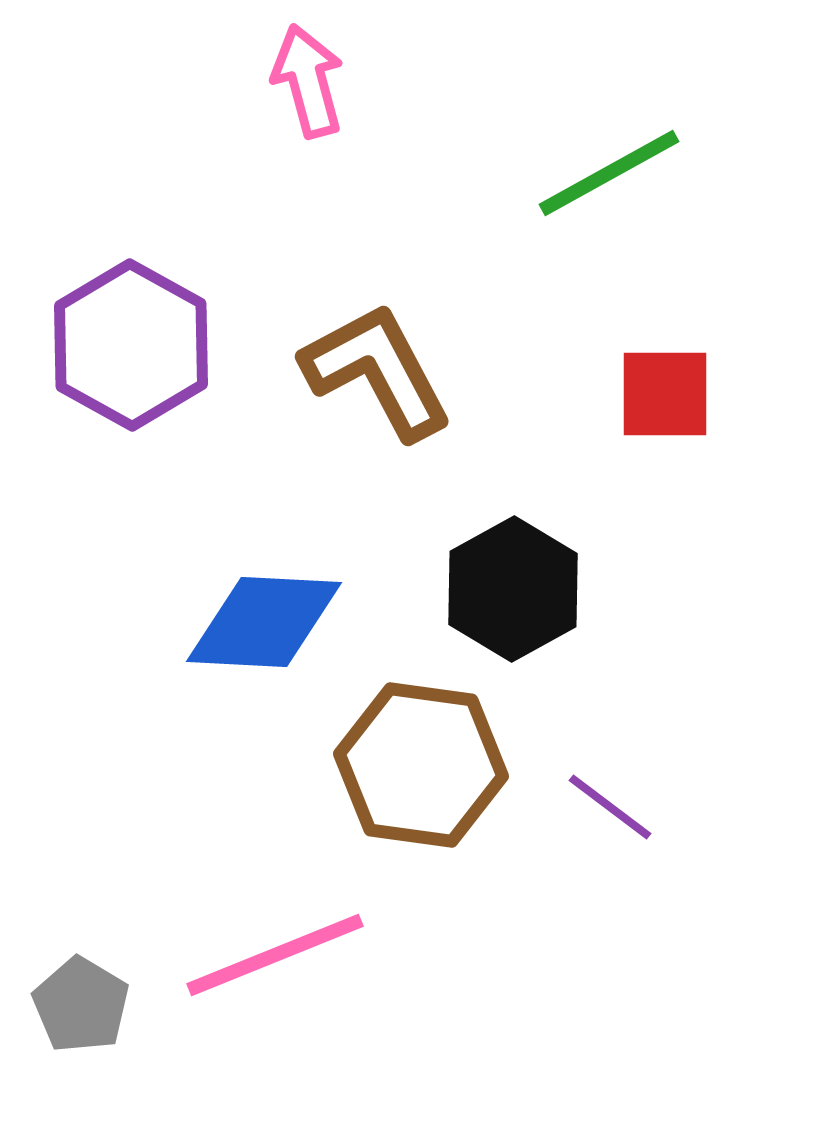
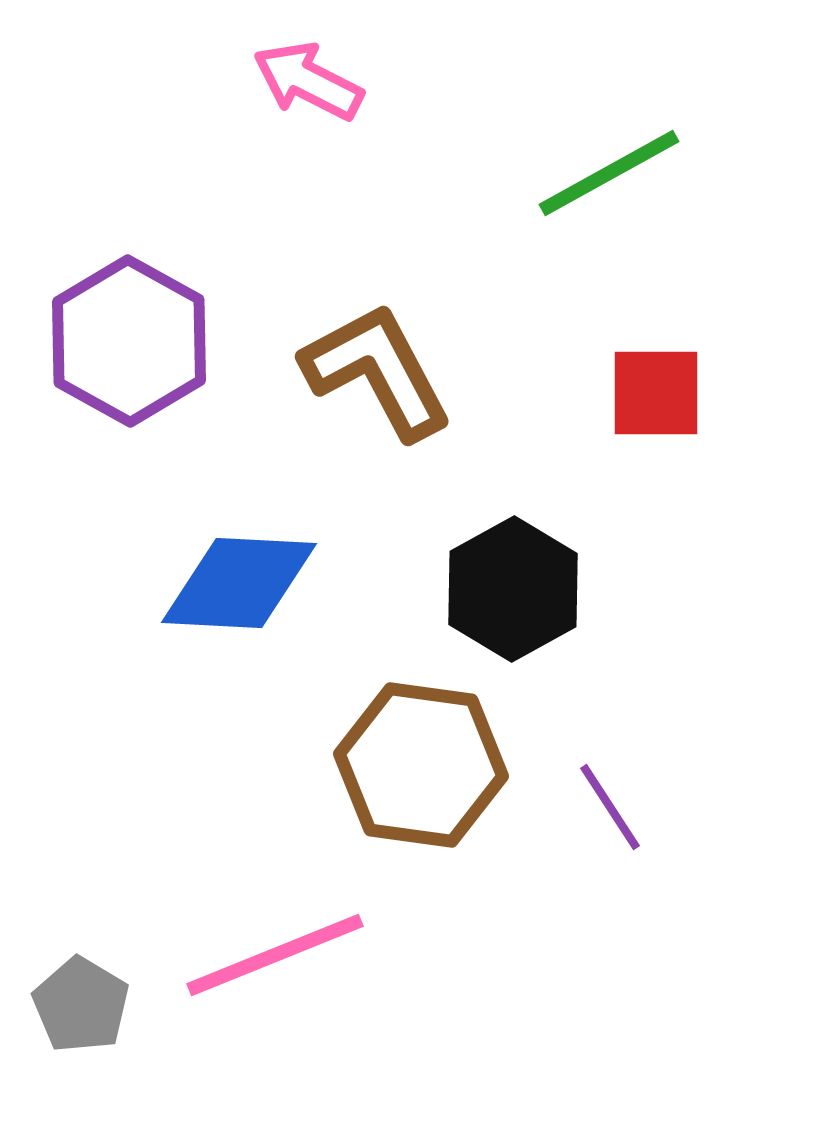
pink arrow: rotated 48 degrees counterclockwise
purple hexagon: moved 2 px left, 4 px up
red square: moved 9 px left, 1 px up
blue diamond: moved 25 px left, 39 px up
purple line: rotated 20 degrees clockwise
